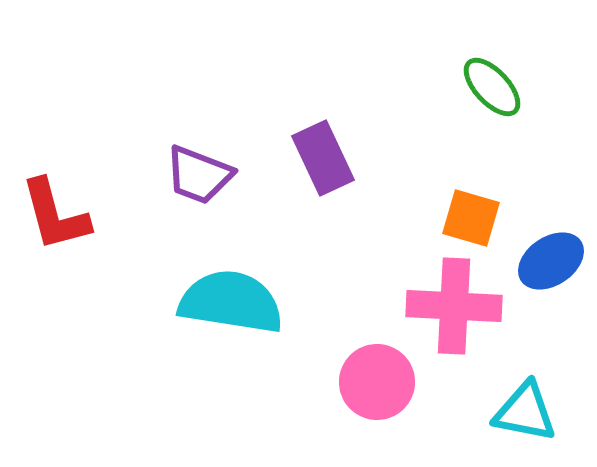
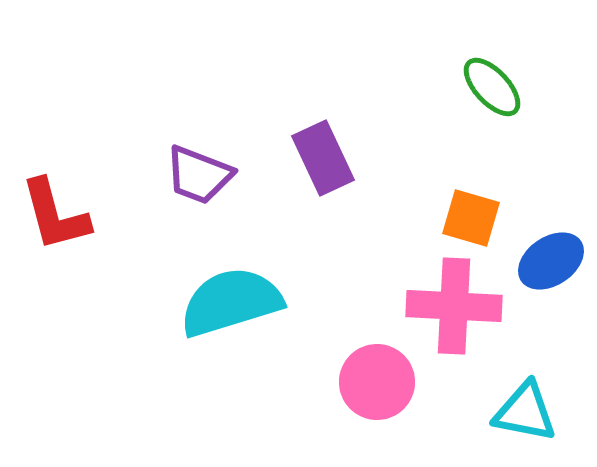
cyan semicircle: rotated 26 degrees counterclockwise
